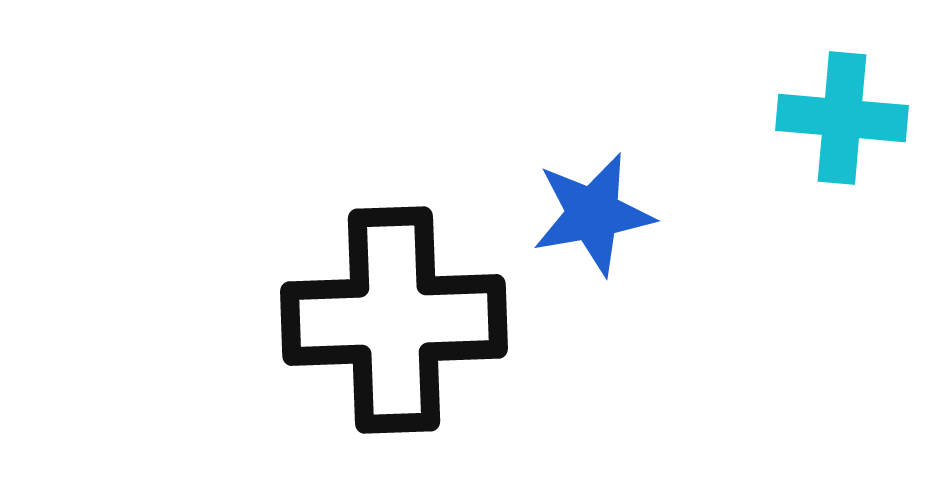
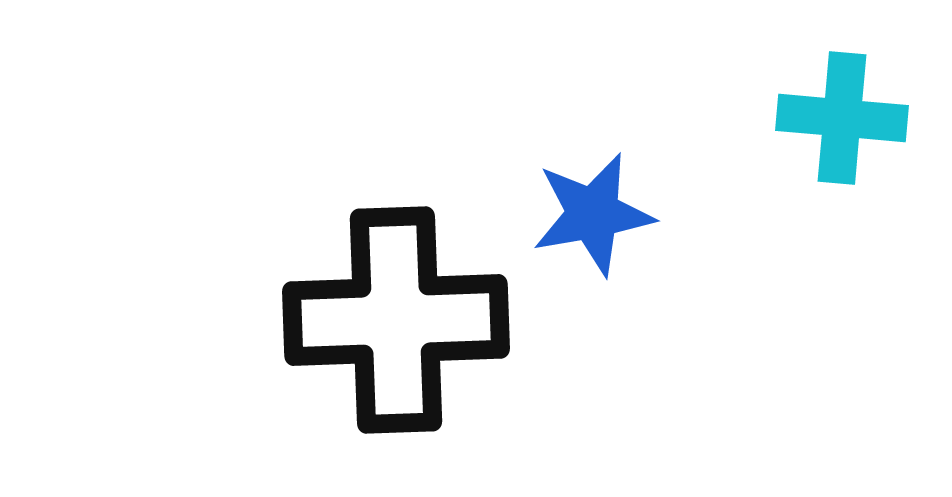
black cross: moved 2 px right
